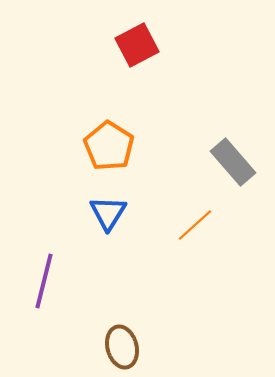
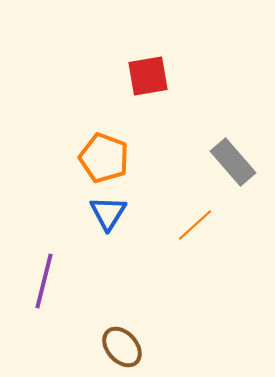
red square: moved 11 px right, 31 px down; rotated 18 degrees clockwise
orange pentagon: moved 5 px left, 12 px down; rotated 12 degrees counterclockwise
brown ellipse: rotated 27 degrees counterclockwise
